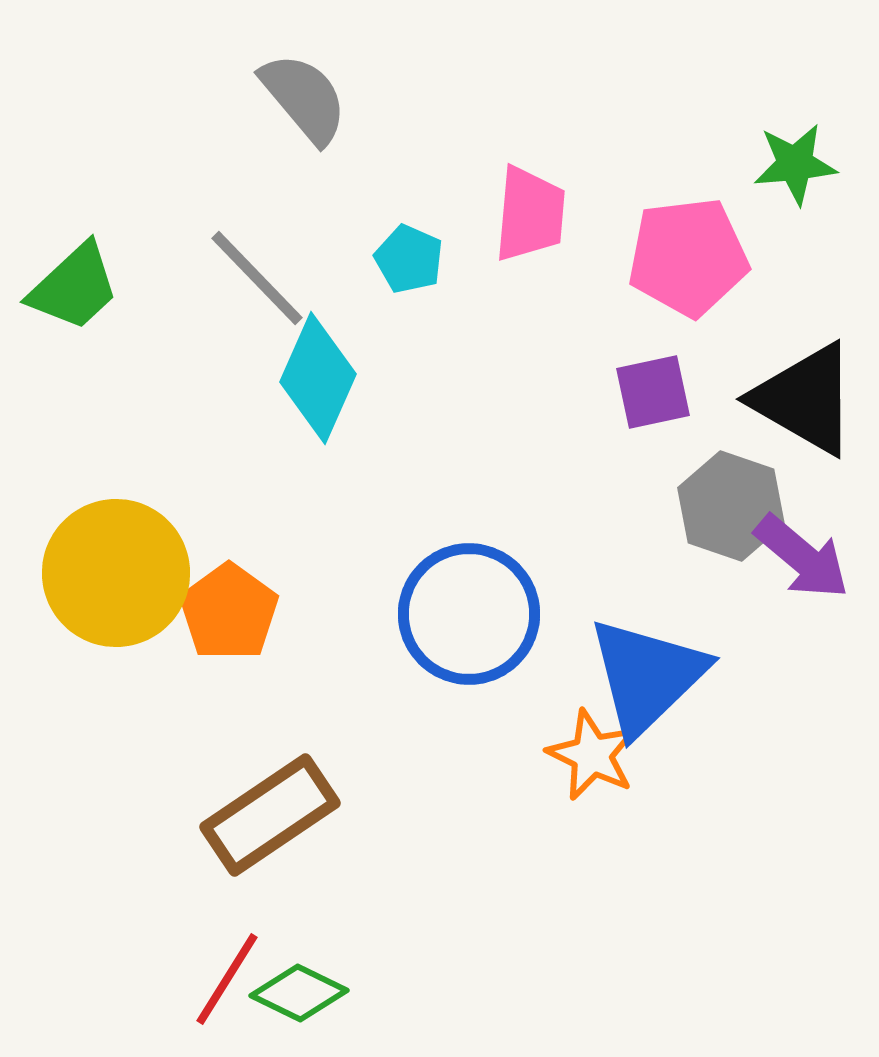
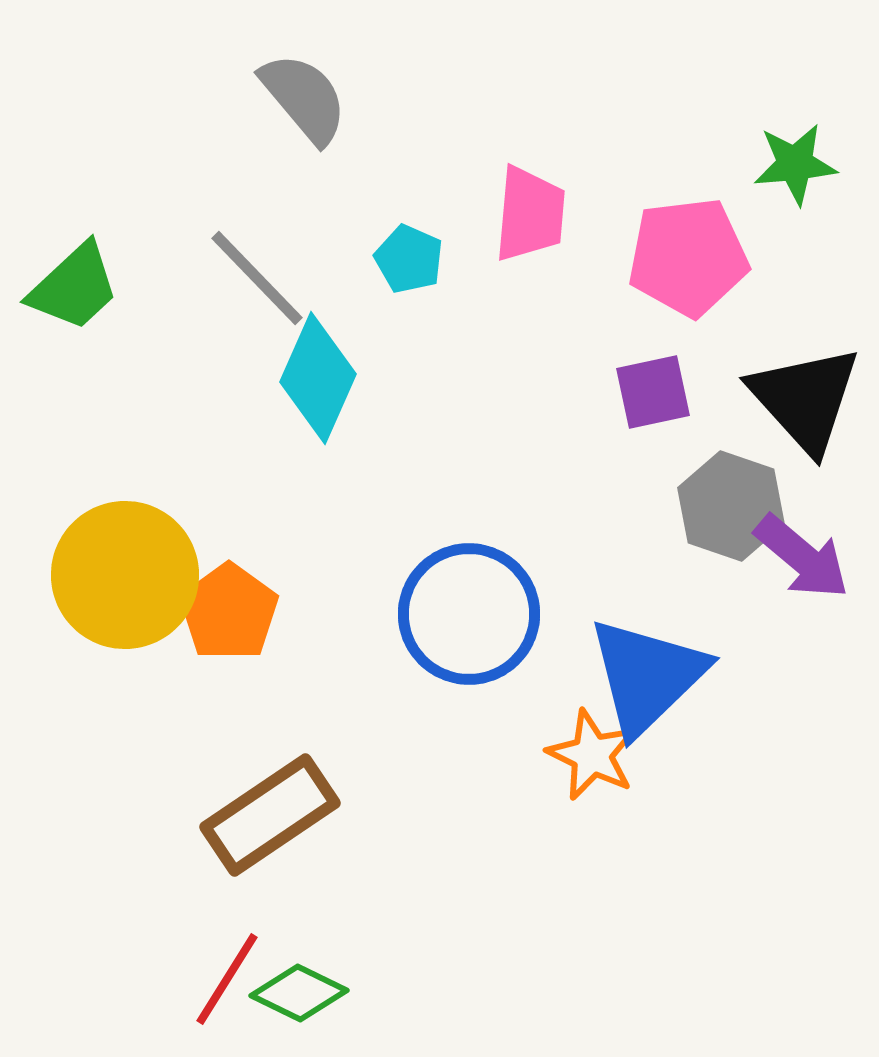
black triangle: rotated 18 degrees clockwise
yellow circle: moved 9 px right, 2 px down
